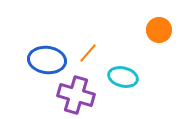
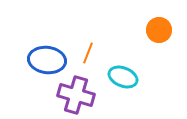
orange line: rotated 20 degrees counterclockwise
cyan ellipse: rotated 8 degrees clockwise
